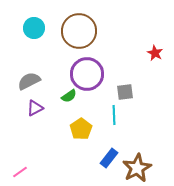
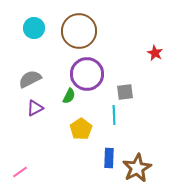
gray semicircle: moved 1 px right, 2 px up
green semicircle: rotated 28 degrees counterclockwise
blue rectangle: rotated 36 degrees counterclockwise
